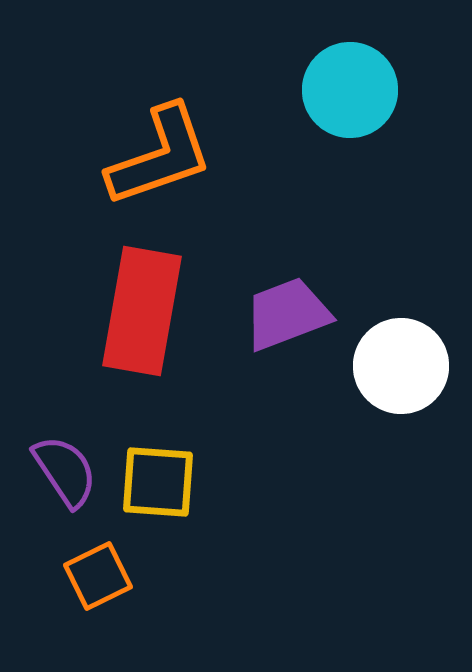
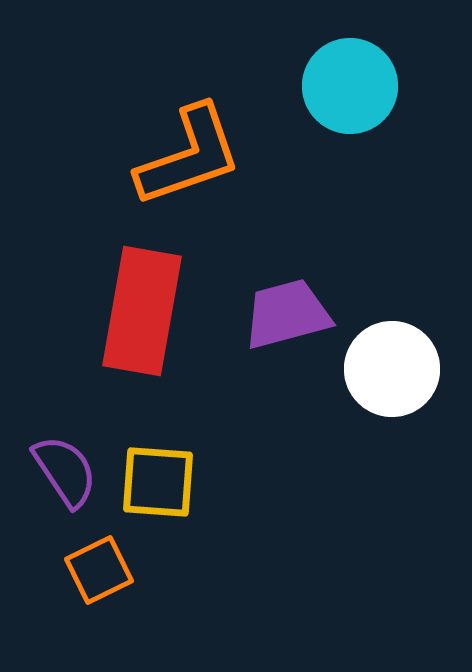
cyan circle: moved 4 px up
orange L-shape: moved 29 px right
purple trapezoid: rotated 6 degrees clockwise
white circle: moved 9 px left, 3 px down
orange square: moved 1 px right, 6 px up
